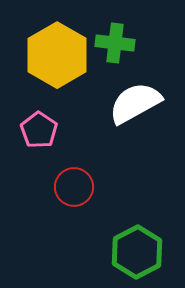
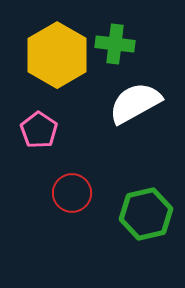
green cross: moved 1 px down
red circle: moved 2 px left, 6 px down
green hexagon: moved 9 px right, 38 px up; rotated 15 degrees clockwise
